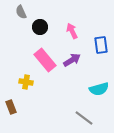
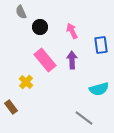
purple arrow: rotated 60 degrees counterclockwise
yellow cross: rotated 32 degrees clockwise
brown rectangle: rotated 16 degrees counterclockwise
